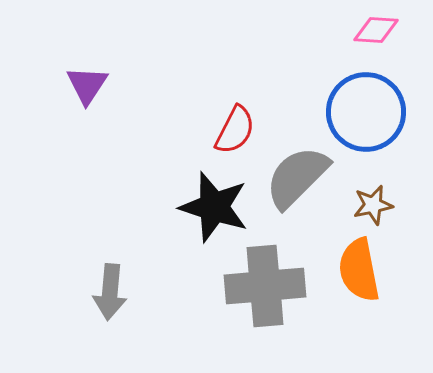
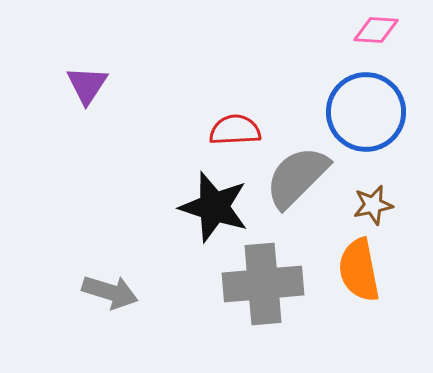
red semicircle: rotated 120 degrees counterclockwise
gray cross: moved 2 px left, 2 px up
gray arrow: rotated 78 degrees counterclockwise
